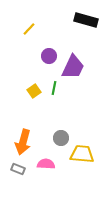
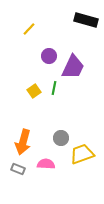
yellow trapezoid: rotated 25 degrees counterclockwise
